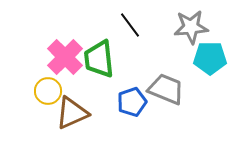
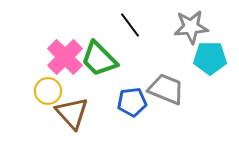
green trapezoid: rotated 39 degrees counterclockwise
blue pentagon: rotated 12 degrees clockwise
brown triangle: rotated 48 degrees counterclockwise
